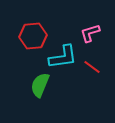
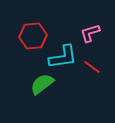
green semicircle: moved 2 px right, 1 px up; rotated 30 degrees clockwise
